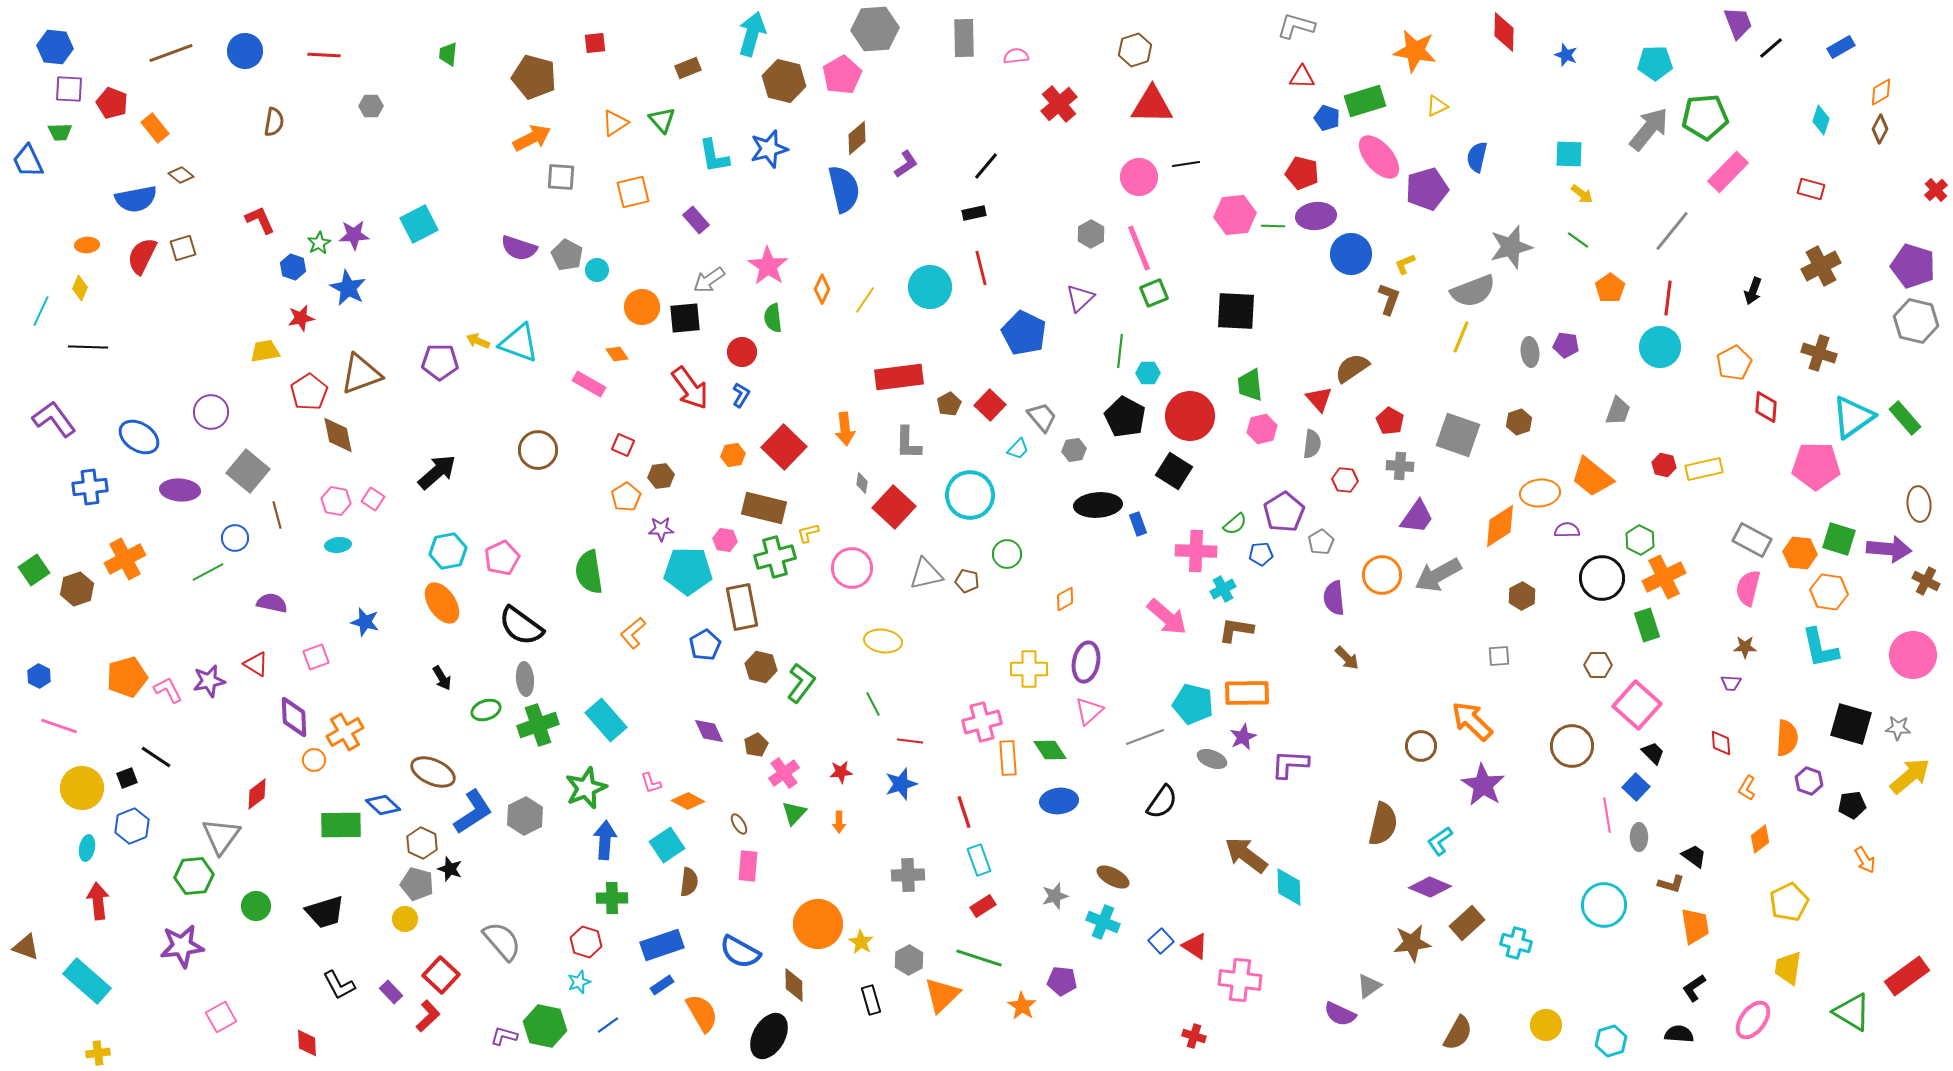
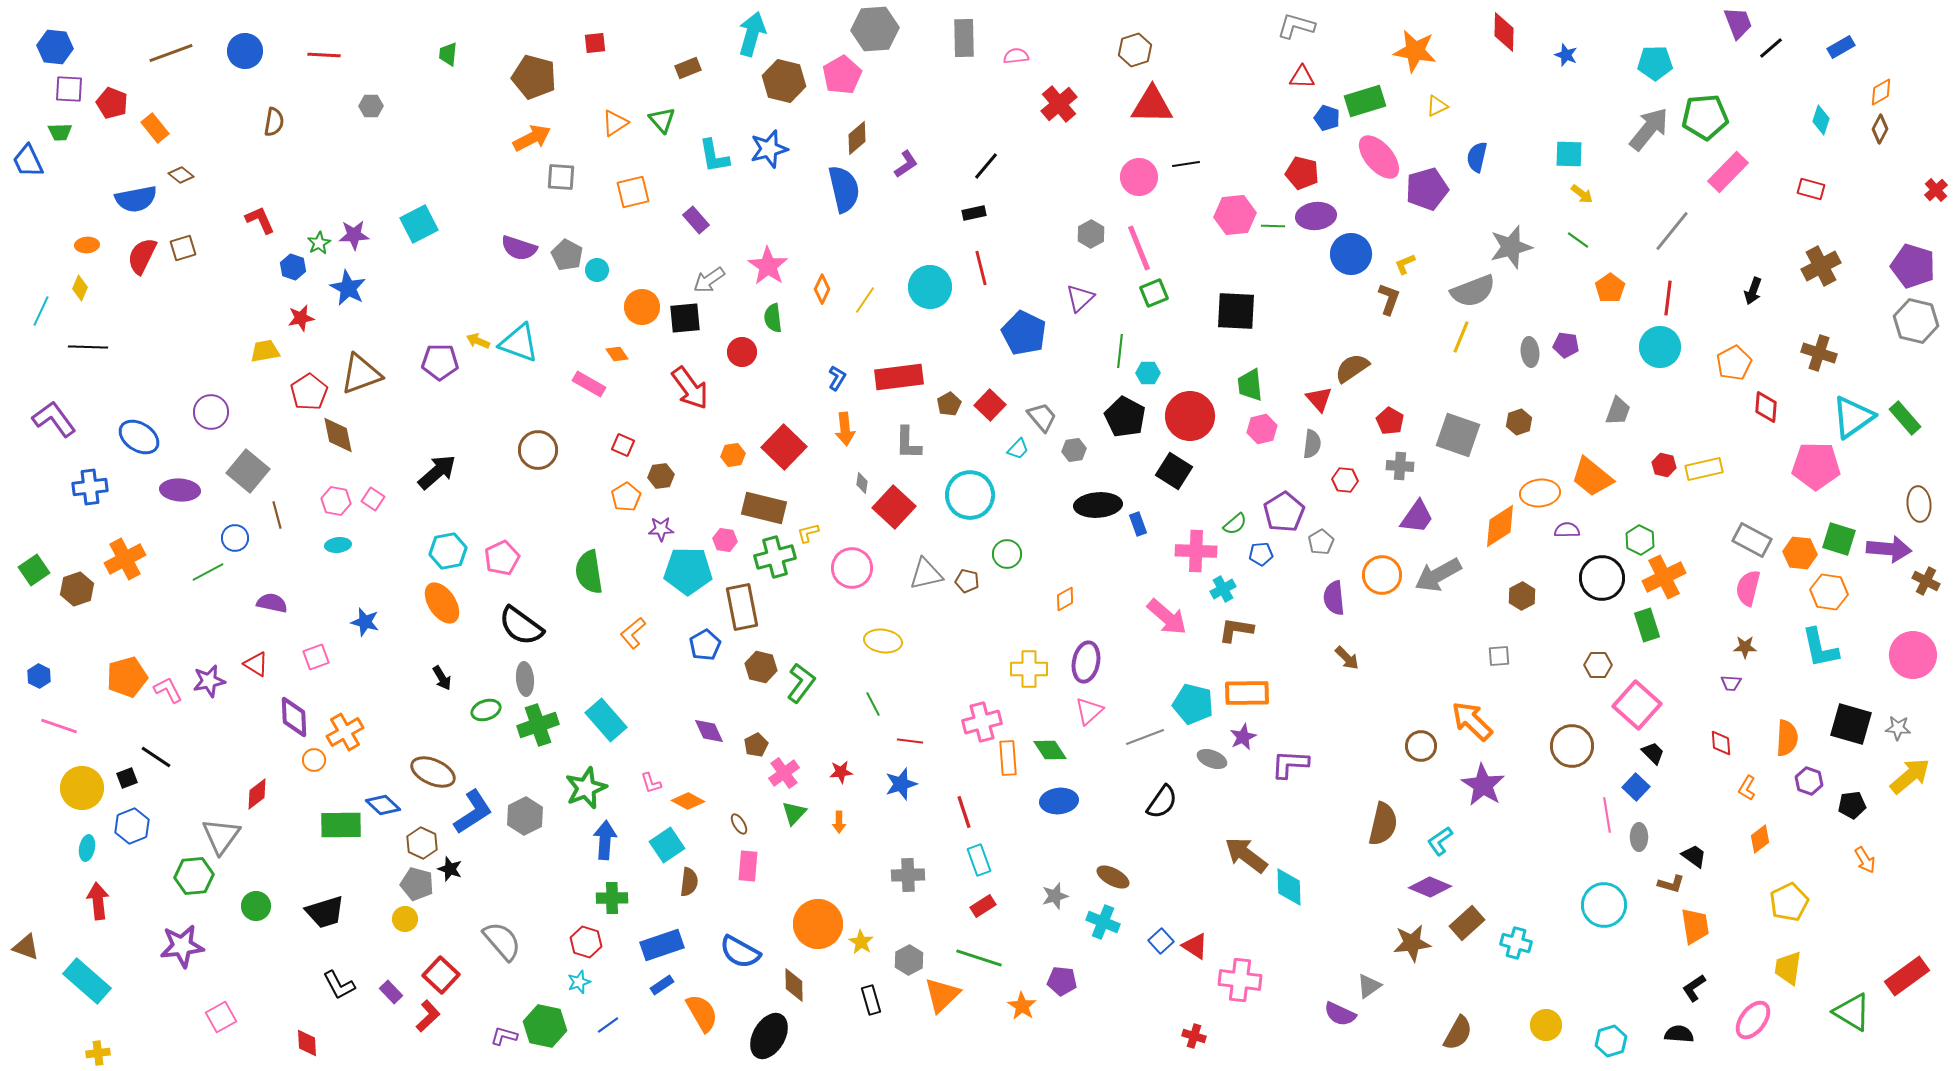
blue L-shape at (741, 395): moved 96 px right, 17 px up
